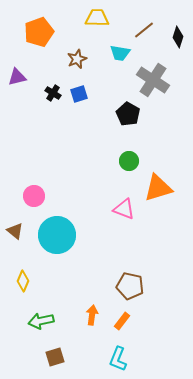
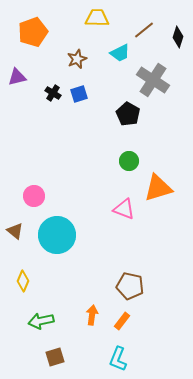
orange pentagon: moved 6 px left
cyan trapezoid: rotated 35 degrees counterclockwise
